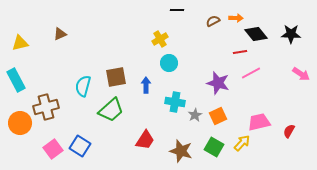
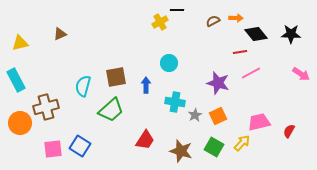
yellow cross: moved 17 px up
pink square: rotated 30 degrees clockwise
